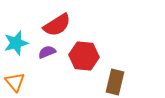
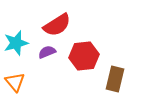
red hexagon: rotated 12 degrees counterclockwise
brown rectangle: moved 3 px up
